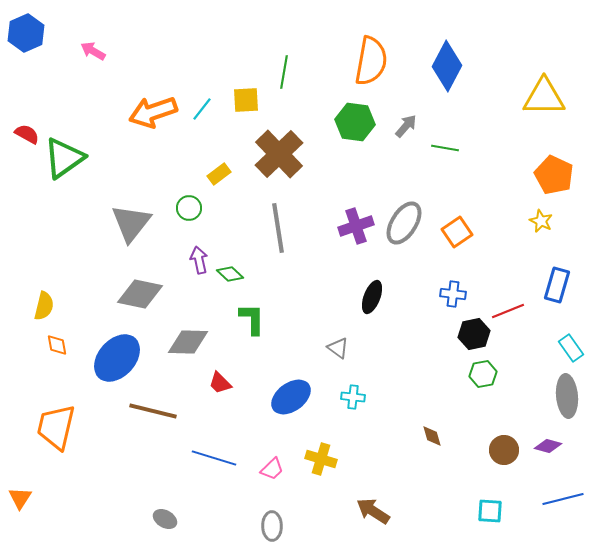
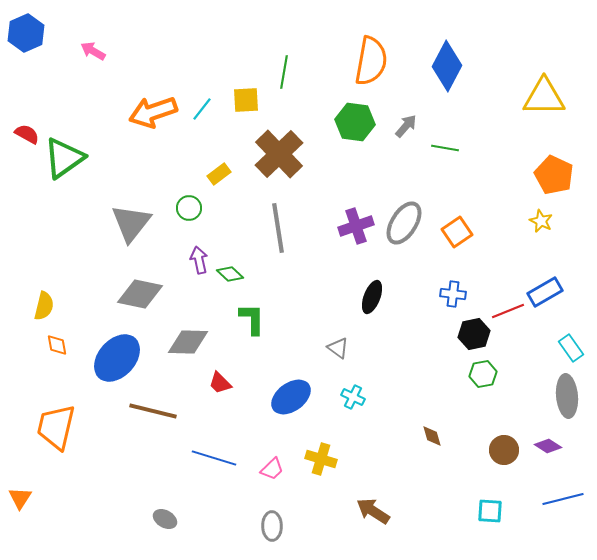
blue rectangle at (557, 285): moved 12 px left, 7 px down; rotated 44 degrees clockwise
cyan cross at (353, 397): rotated 20 degrees clockwise
purple diamond at (548, 446): rotated 16 degrees clockwise
